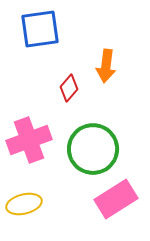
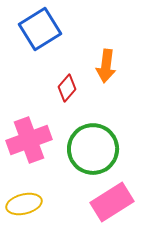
blue square: rotated 24 degrees counterclockwise
red diamond: moved 2 px left
pink rectangle: moved 4 px left, 3 px down
